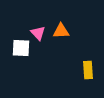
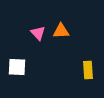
white square: moved 4 px left, 19 px down
